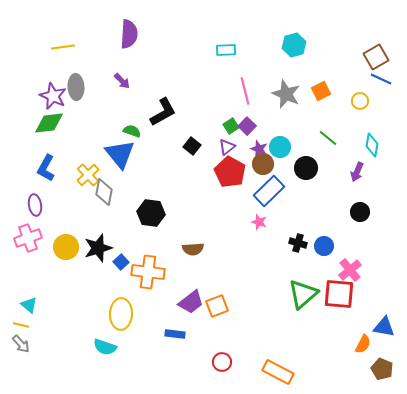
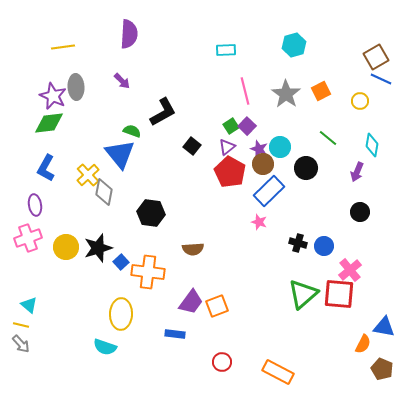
gray star at (286, 94): rotated 12 degrees clockwise
purple trapezoid at (191, 302): rotated 16 degrees counterclockwise
